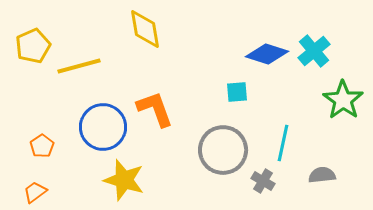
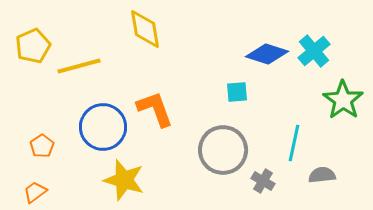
cyan line: moved 11 px right
